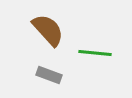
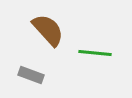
gray rectangle: moved 18 px left
